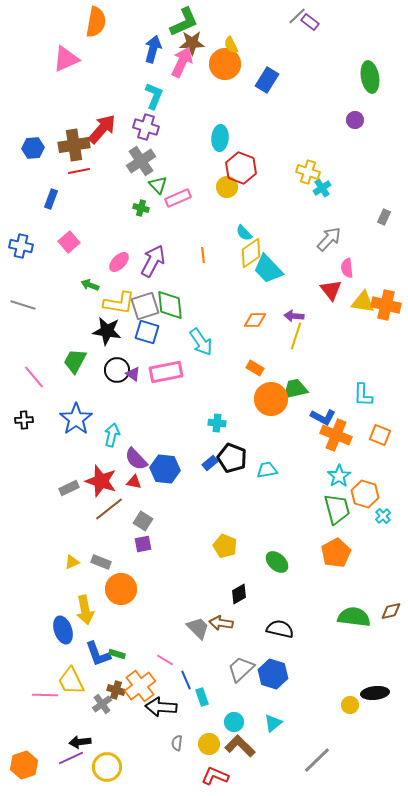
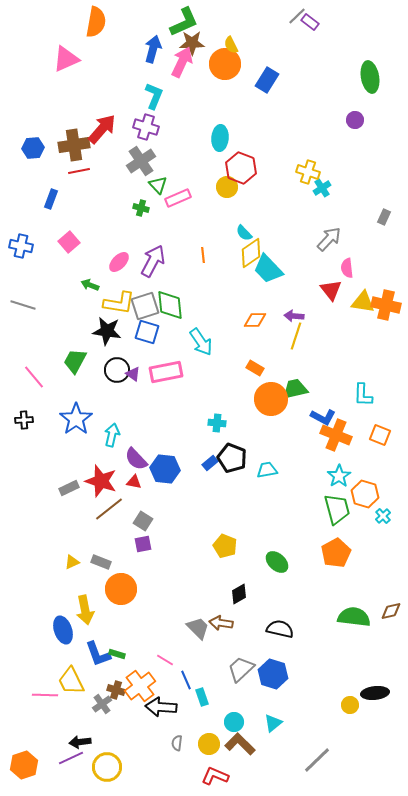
brown L-shape at (240, 746): moved 2 px up
